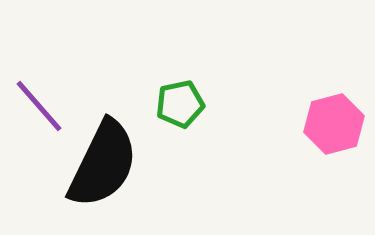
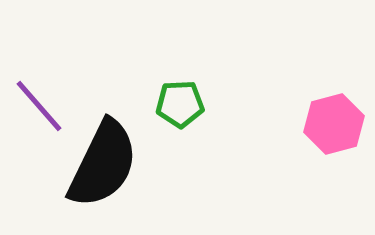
green pentagon: rotated 9 degrees clockwise
